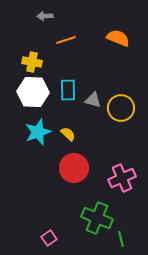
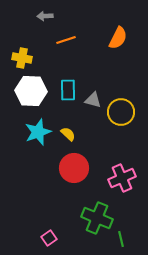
orange semicircle: rotated 95 degrees clockwise
yellow cross: moved 10 px left, 4 px up
white hexagon: moved 2 px left, 1 px up
yellow circle: moved 4 px down
